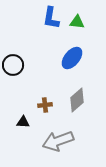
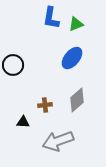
green triangle: moved 1 px left, 2 px down; rotated 28 degrees counterclockwise
